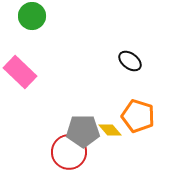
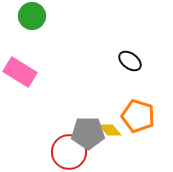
pink rectangle: rotated 12 degrees counterclockwise
gray pentagon: moved 5 px right, 2 px down
